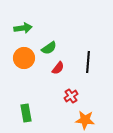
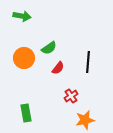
green arrow: moved 1 px left, 12 px up; rotated 18 degrees clockwise
orange star: rotated 18 degrees counterclockwise
